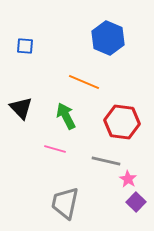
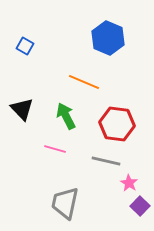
blue square: rotated 24 degrees clockwise
black triangle: moved 1 px right, 1 px down
red hexagon: moved 5 px left, 2 px down
pink star: moved 1 px right, 4 px down
purple square: moved 4 px right, 4 px down
